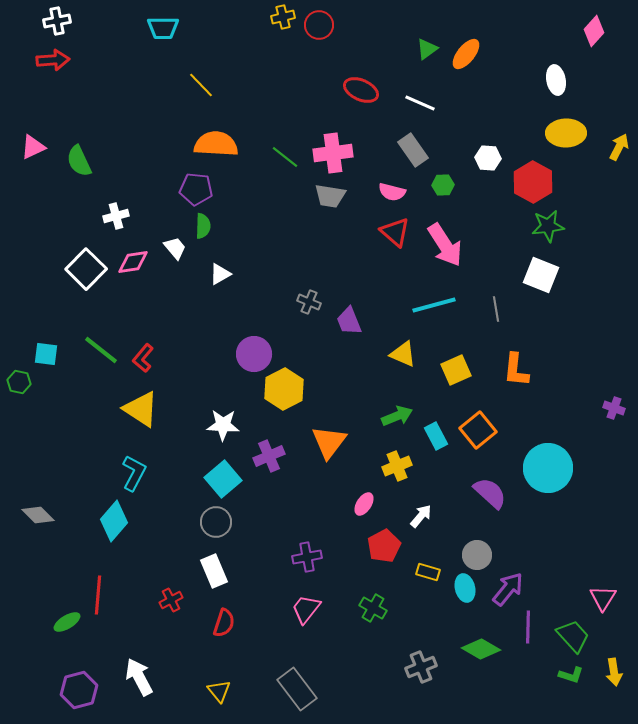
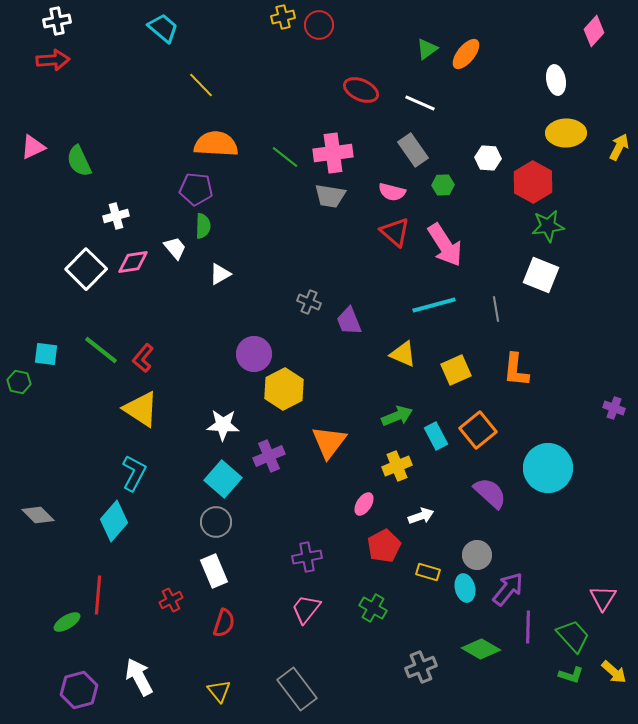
cyan trapezoid at (163, 28): rotated 140 degrees counterclockwise
cyan square at (223, 479): rotated 9 degrees counterclockwise
white arrow at (421, 516): rotated 30 degrees clockwise
yellow arrow at (614, 672): rotated 40 degrees counterclockwise
